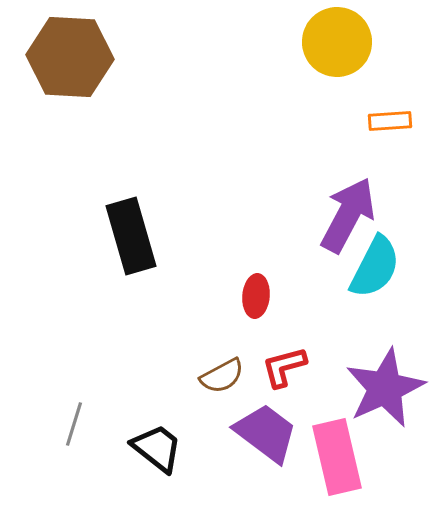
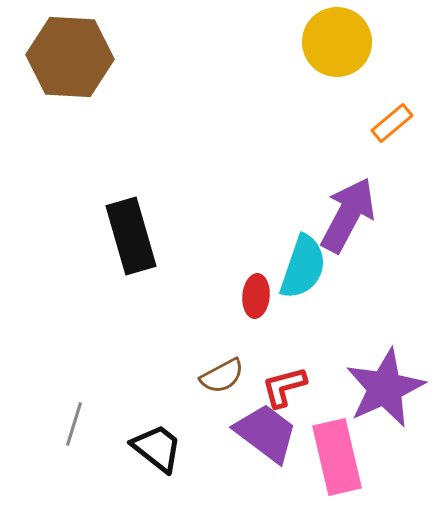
orange rectangle: moved 2 px right, 2 px down; rotated 36 degrees counterclockwise
cyan semicircle: moved 72 px left; rotated 8 degrees counterclockwise
red L-shape: moved 20 px down
